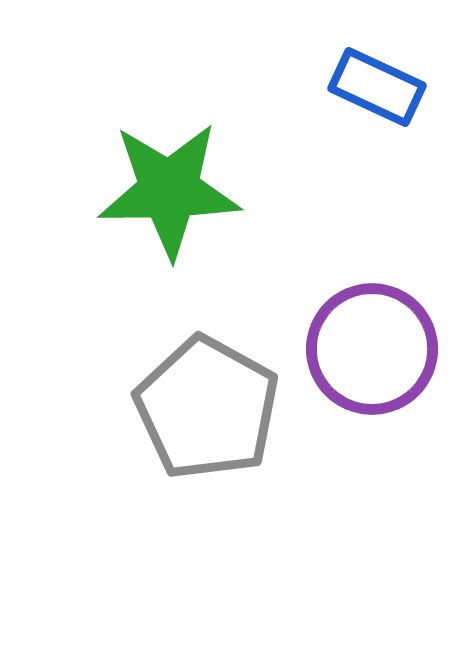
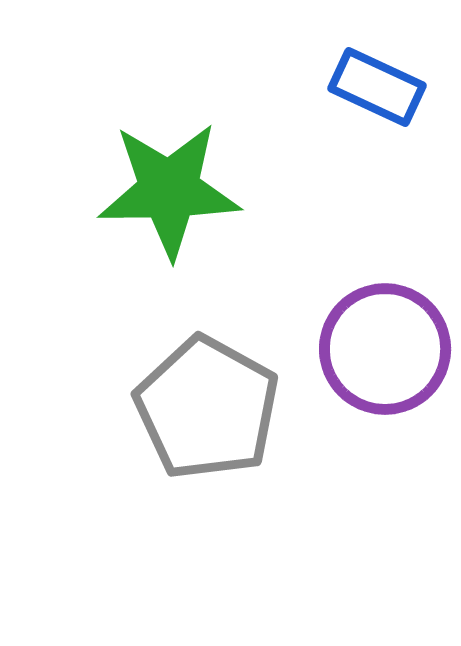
purple circle: moved 13 px right
